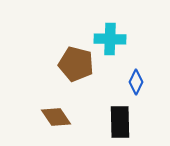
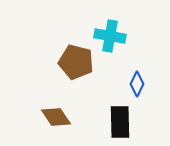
cyan cross: moved 3 px up; rotated 8 degrees clockwise
brown pentagon: moved 2 px up
blue diamond: moved 1 px right, 2 px down
